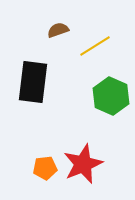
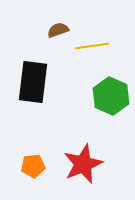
yellow line: moved 3 px left; rotated 24 degrees clockwise
orange pentagon: moved 12 px left, 2 px up
